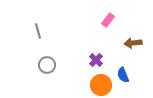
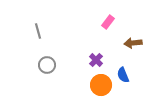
pink rectangle: moved 2 px down
